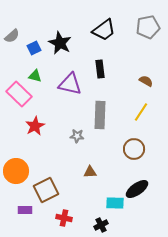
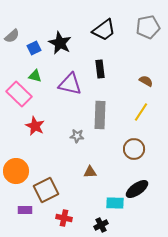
red star: rotated 18 degrees counterclockwise
